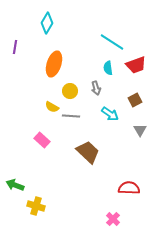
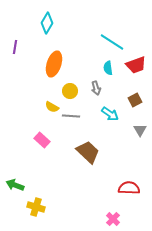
yellow cross: moved 1 px down
